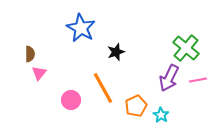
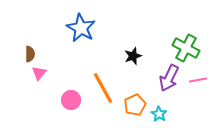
green cross: rotated 12 degrees counterclockwise
black star: moved 17 px right, 4 px down
orange pentagon: moved 1 px left, 1 px up
cyan star: moved 2 px left, 1 px up
